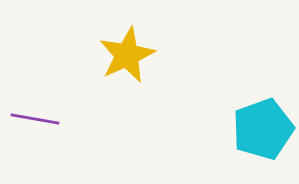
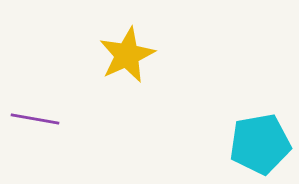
cyan pentagon: moved 3 px left, 15 px down; rotated 10 degrees clockwise
